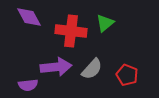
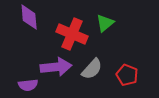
purple diamond: rotated 24 degrees clockwise
red cross: moved 1 px right, 3 px down; rotated 16 degrees clockwise
